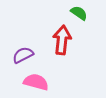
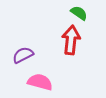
red arrow: moved 9 px right
pink semicircle: moved 4 px right
